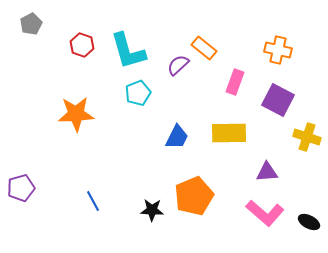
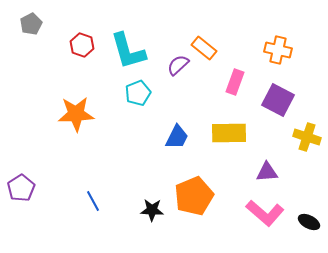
purple pentagon: rotated 16 degrees counterclockwise
